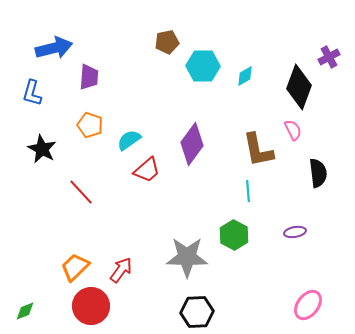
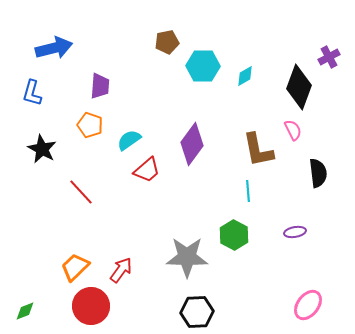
purple trapezoid: moved 11 px right, 9 px down
